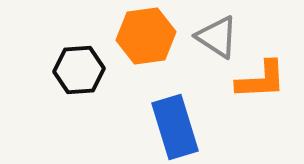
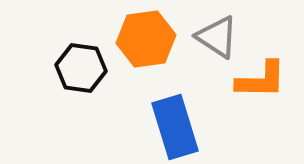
orange hexagon: moved 3 px down
black hexagon: moved 2 px right, 2 px up; rotated 12 degrees clockwise
orange L-shape: rotated 4 degrees clockwise
